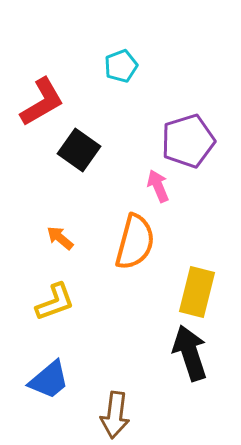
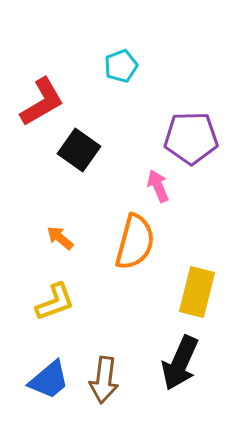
purple pentagon: moved 3 px right, 3 px up; rotated 16 degrees clockwise
black arrow: moved 10 px left, 10 px down; rotated 138 degrees counterclockwise
brown arrow: moved 11 px left, 35 px up
